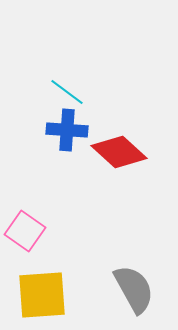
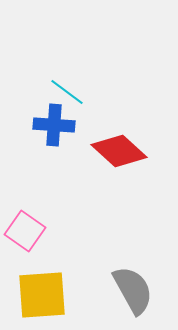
blue cross: moved 13 px left, 5 px up
red diamond: moved 1 px up
gray semicircle: moved 1 px left, 1 px down
